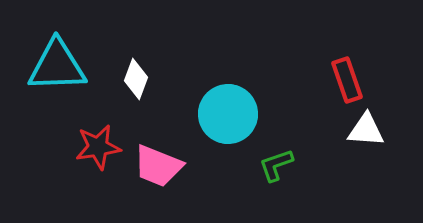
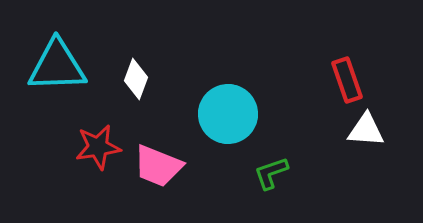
green L-shape: moved 5 px left, 8 px down
